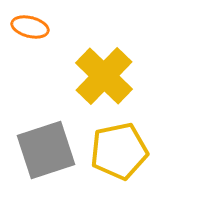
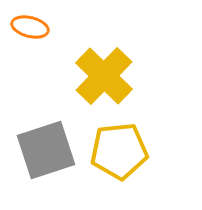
yellow pentagon: rotated 6 degrees clockwise
